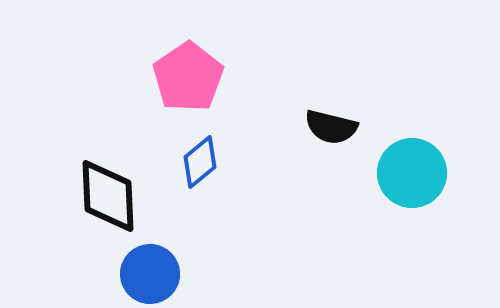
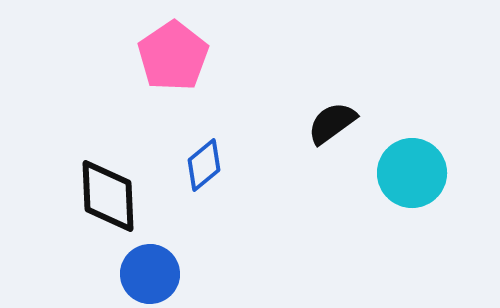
pink pentagon: moved 15 px left, 21 px up
black semicircle: moved 1 px right, 4 px up; rotated 130 degrees clockwise
blue diamond: moved 4 px right, 3 px down
